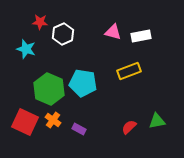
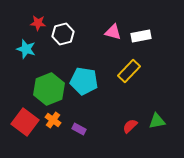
red star: moved 2 px left, 1 px down
white hexagon: rotated 10 degrees clockwise
yellow rectangle: rotated 25 degrees counterclockwise
cyan pentagon: moved 1 px right, 2 px up
green hexagon: rotated 16 degrees clockwise
red square: rotated 12 degrees clockwise
red semicircle: moved 1 px right, 1 px up
